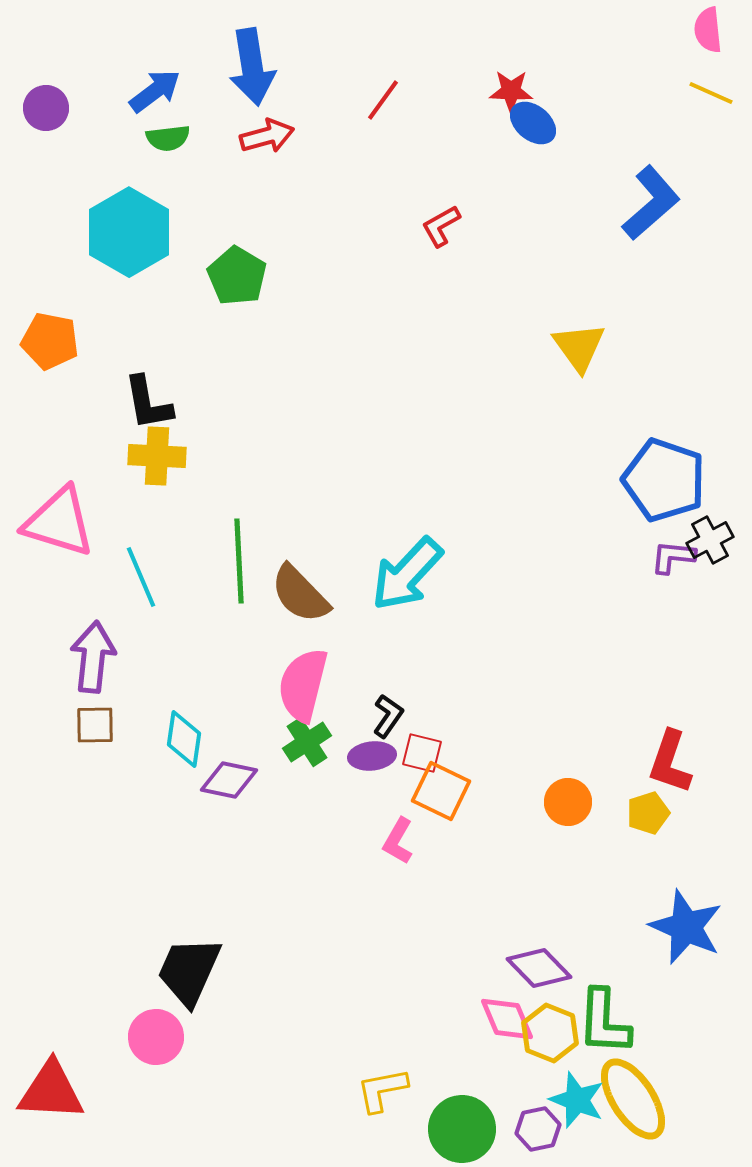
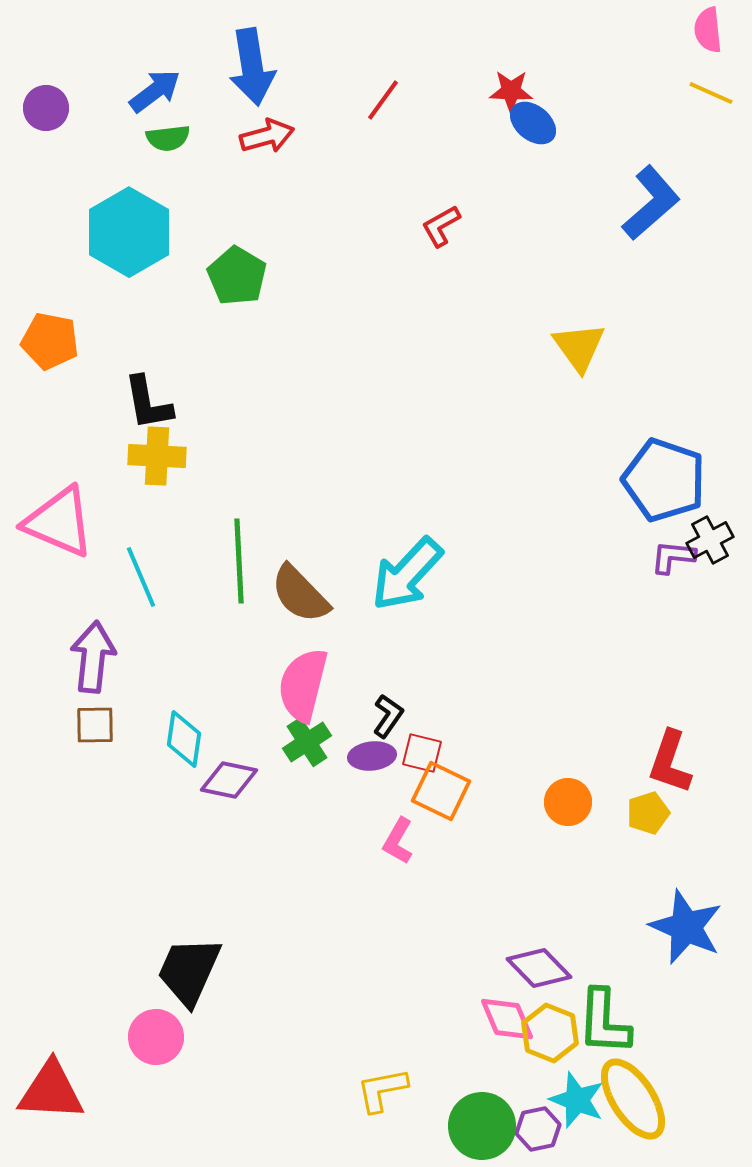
pink triangle at (59, 522): rotated 6 degrees clockwise
green circle at (462, 1129): moved 20 px right, 3 px up
